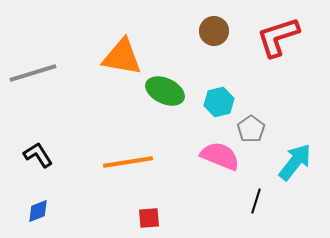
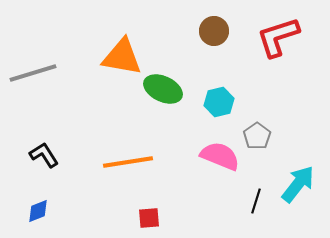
green ellipse: moved 2 px left, 2 px up
gray pentagon: moved 6 px right, 7 px down
black L-shape: moved 6 px right
cyan arrow: moved 3 px right, 22 px down
